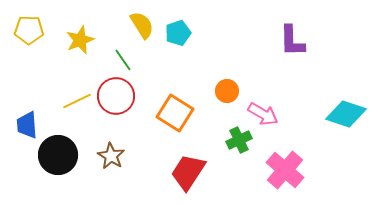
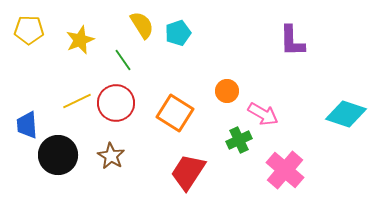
red circle: moved 7 px down
